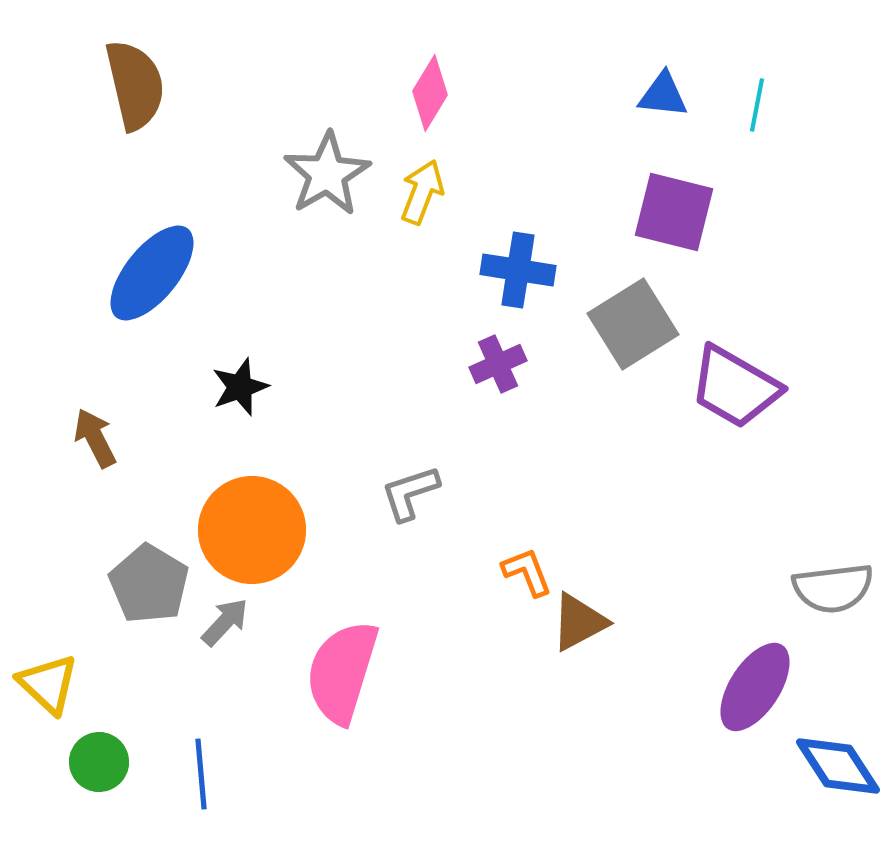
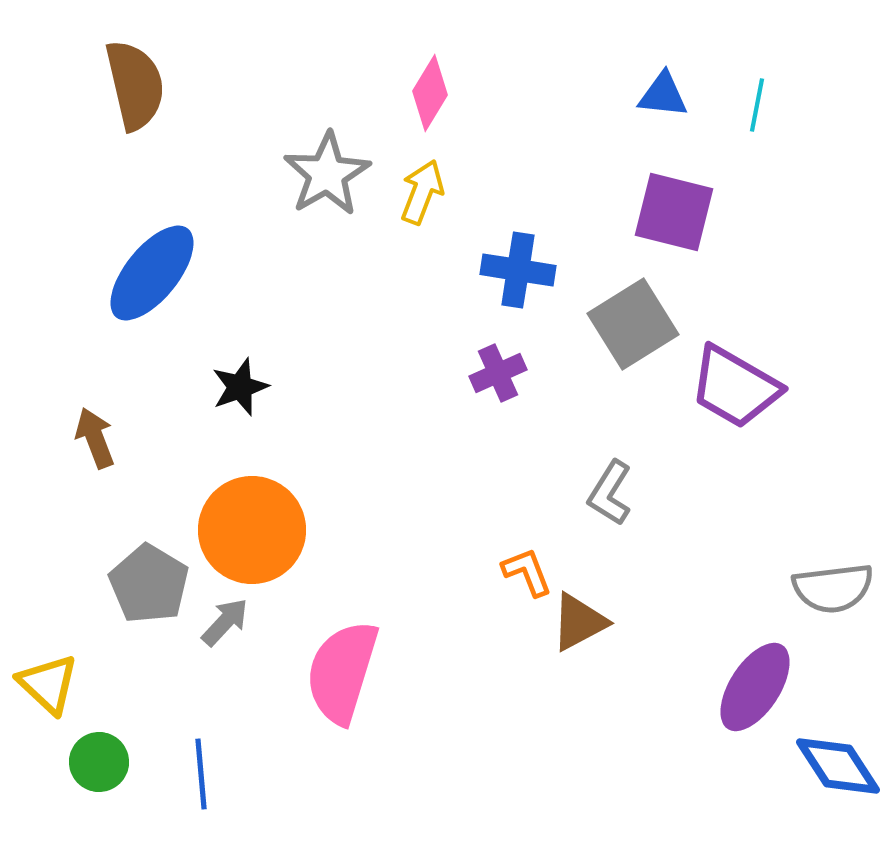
purple cross: moved 9 px down
brown arrow: rotated 6 degrees clockwise
gray L-shape: moved 200 px right; rotated 40 degrees counterclockwise
